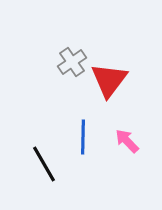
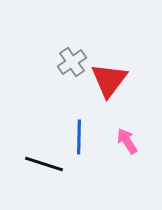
blue line: moved 4 px left
pink arrow: rotated 12 degrees clockwise
black line: rotated 42 degrees counterclockwise
